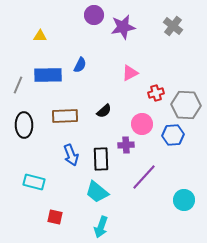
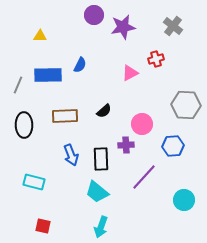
red cross: moved 34 px up
blue hexagon: moved 11 px down
red square: moved 12 px left, 9 px down
